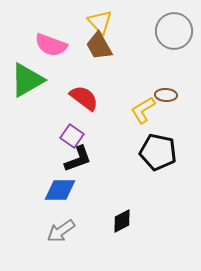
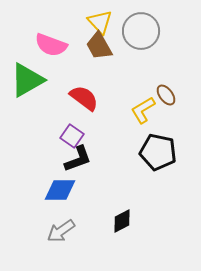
gray circle: moved 33 px left
brown ellipse: rotated 50 degrees clockwise
